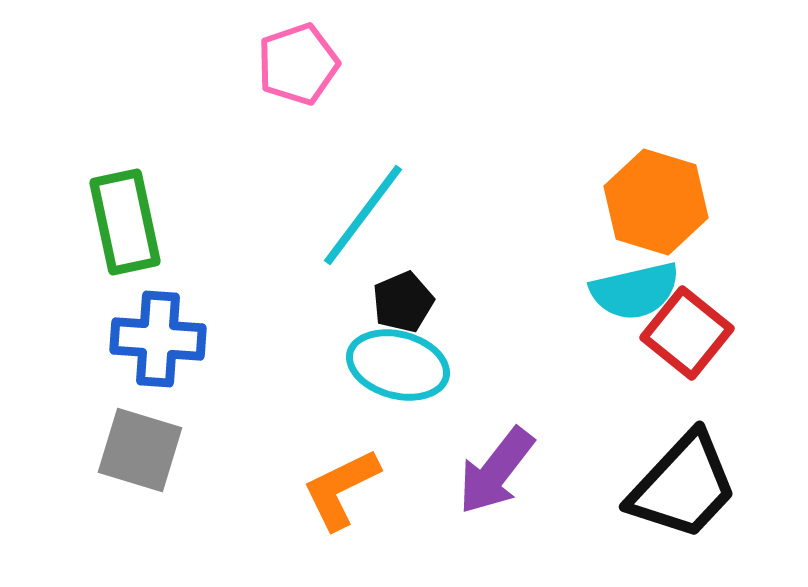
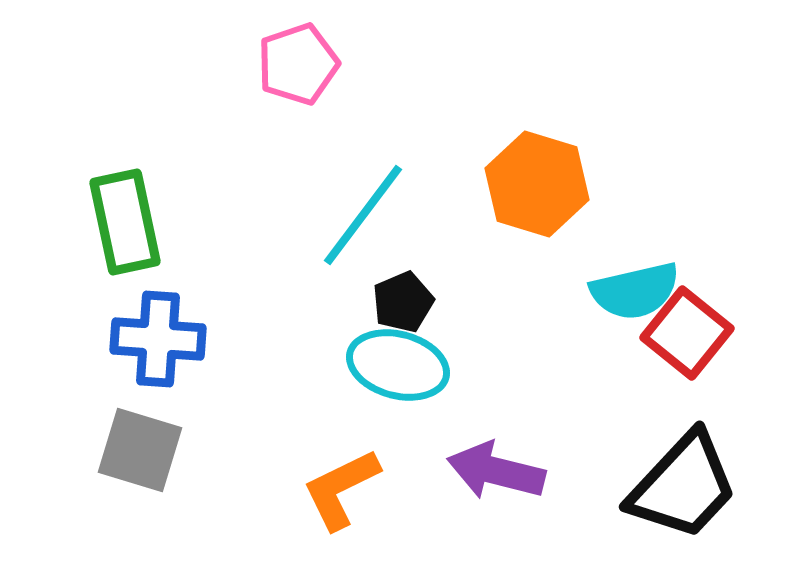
orange hexagon: moved 119 px left, 18 px up
purple arrow: rotated 66 degrees clockwise
